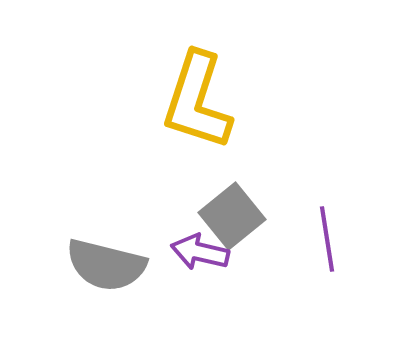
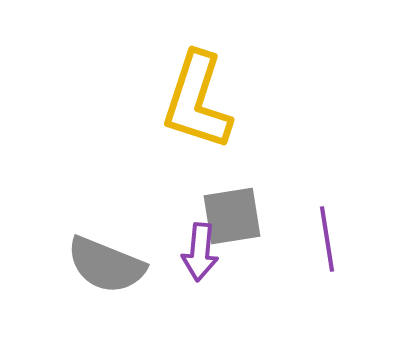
gray square: rotated 30 degrees clockwise
purple arrow: rotated 98 degrees counterclockwise
gray semicircle: rotated 8 degrees clockwise
